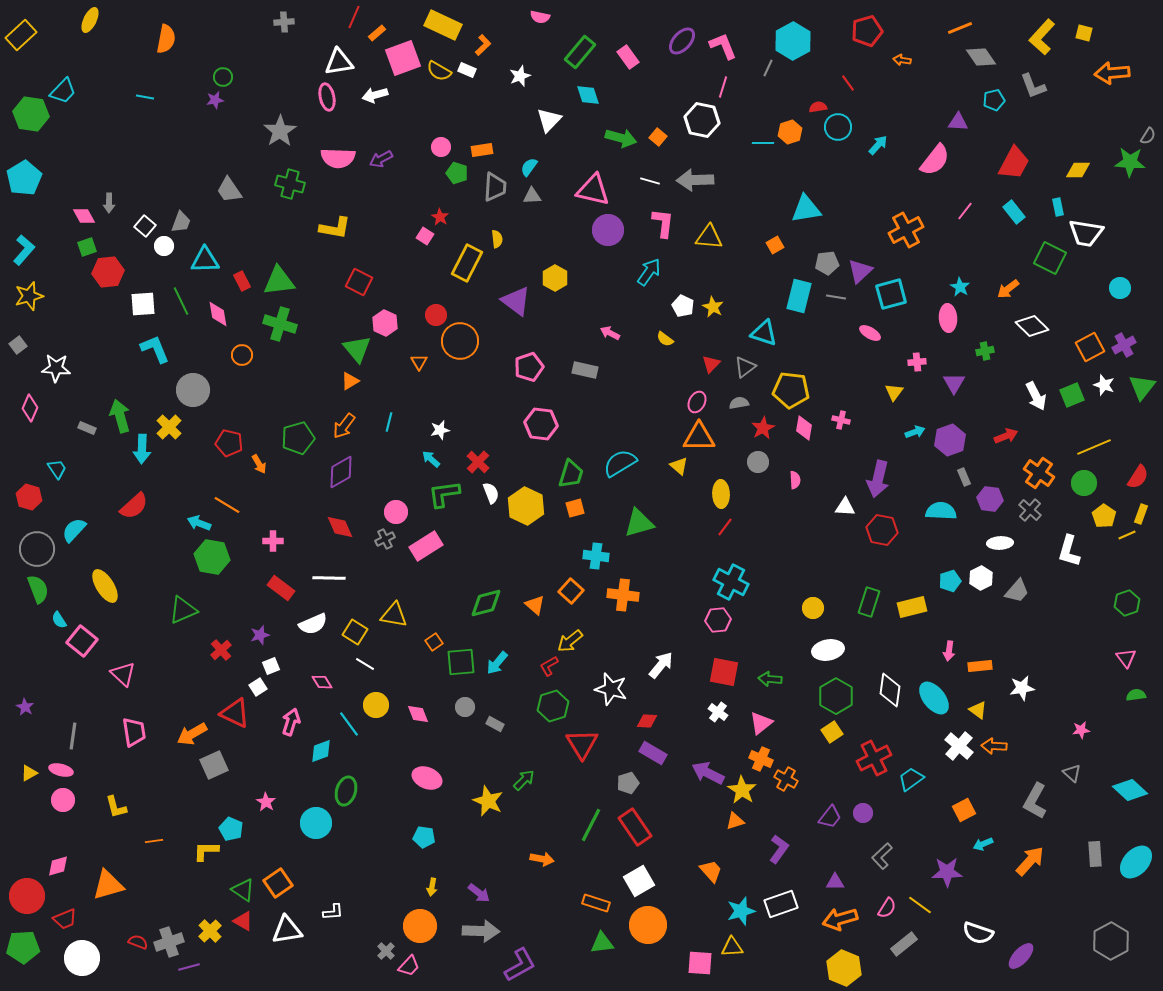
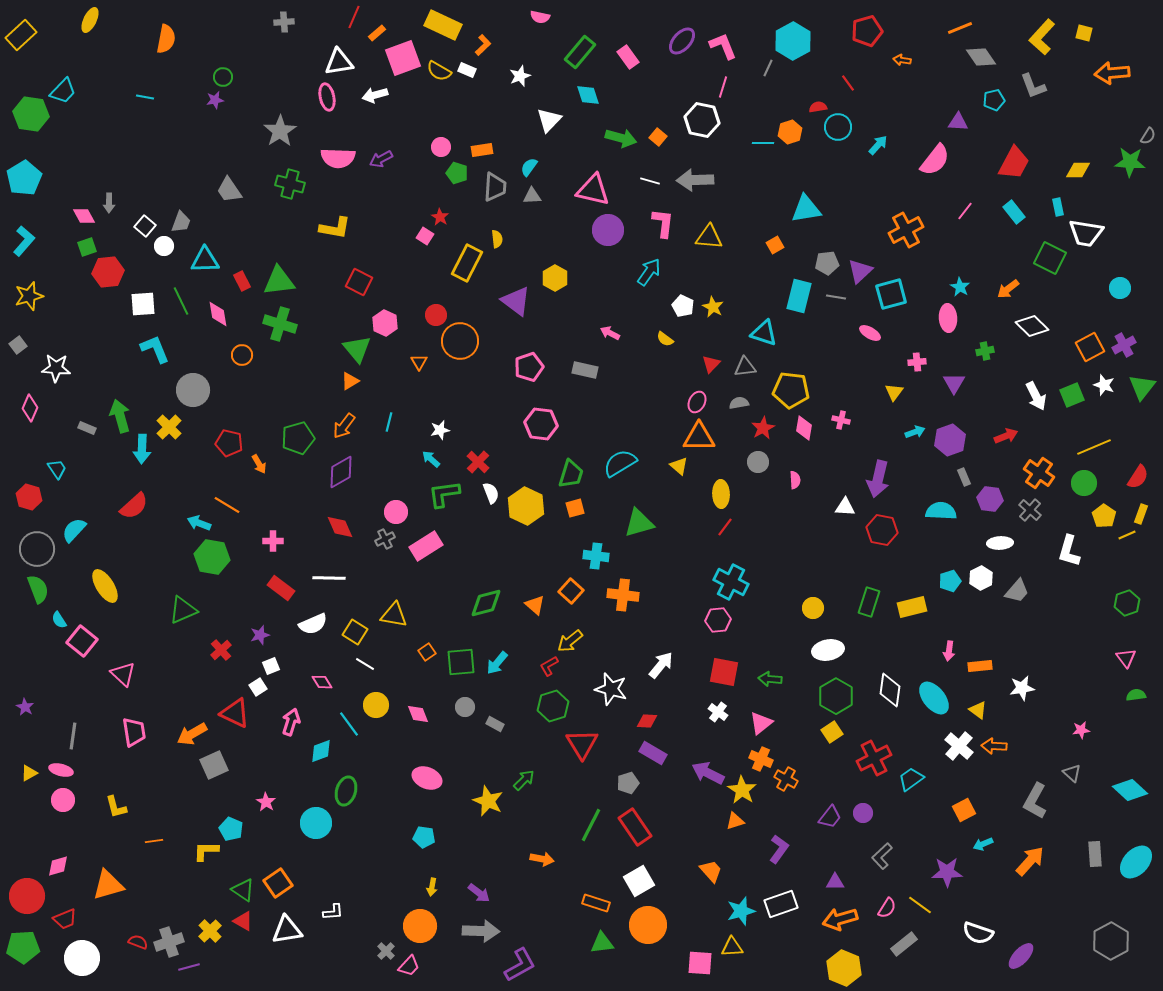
cyan L-shape at (24, 250): moved 9 px up
gray triangle at (745, 367): rotated 30 degrees clockwise
orange square at (434, 642): moved 7 px left, 10 px down
